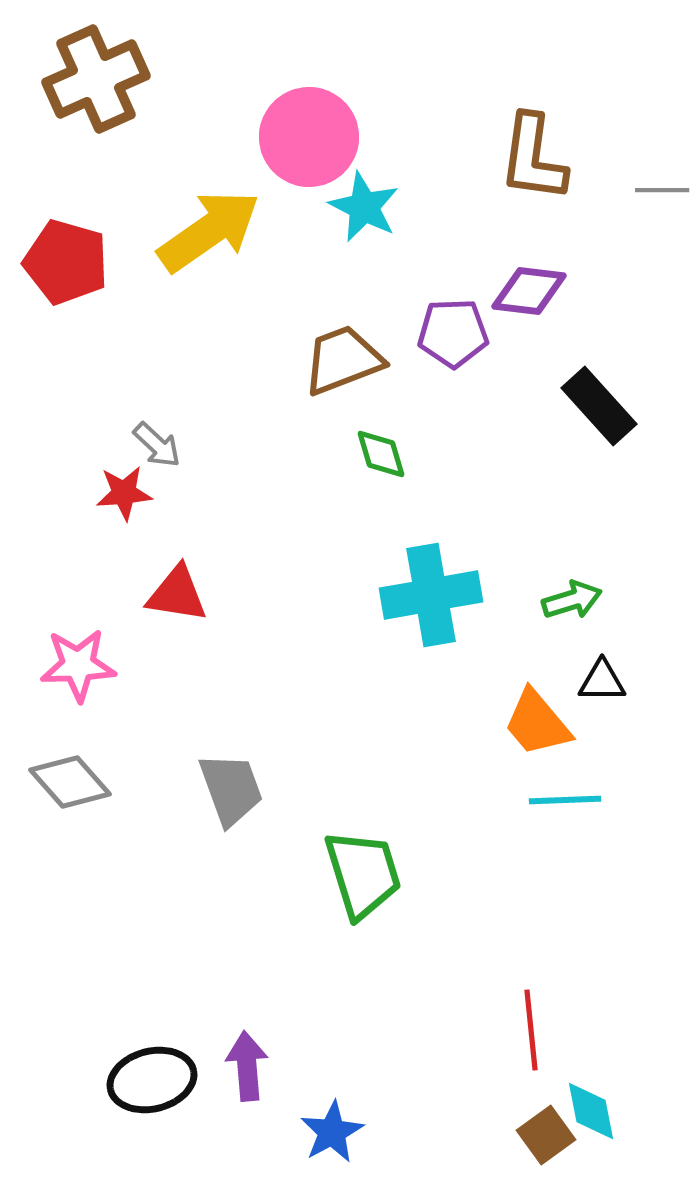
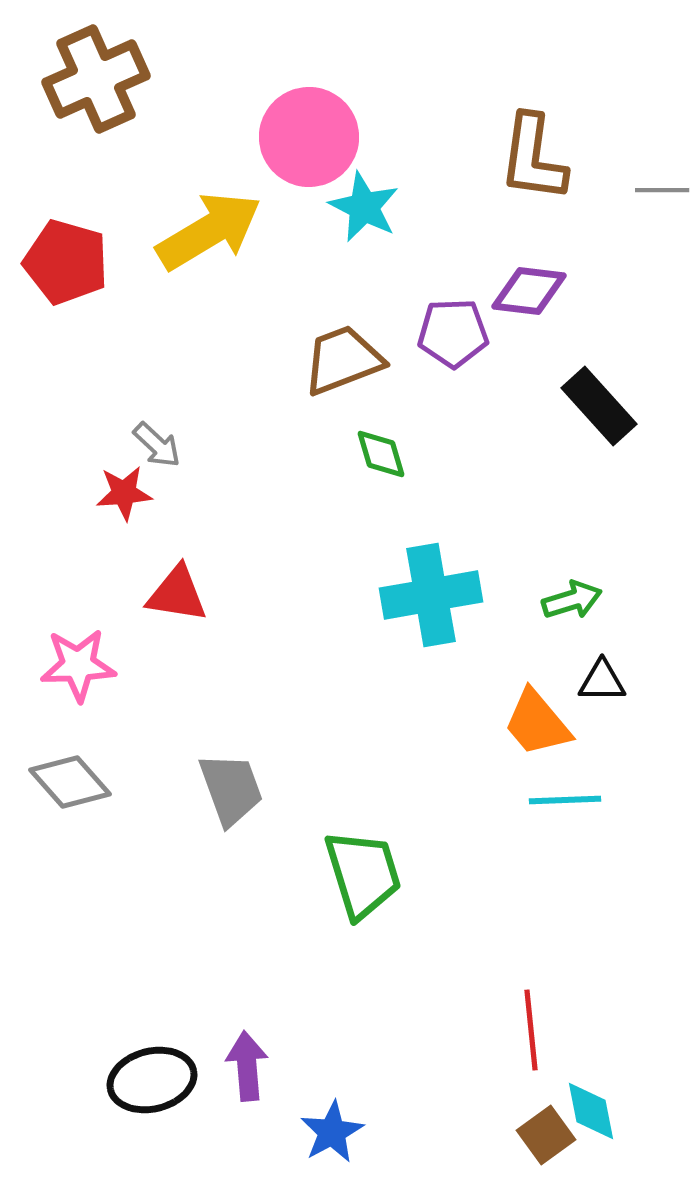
yellow arrow: rotated 4 degrees clockwise
